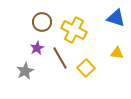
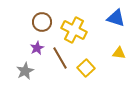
yellow triangle: moved 2 px right
